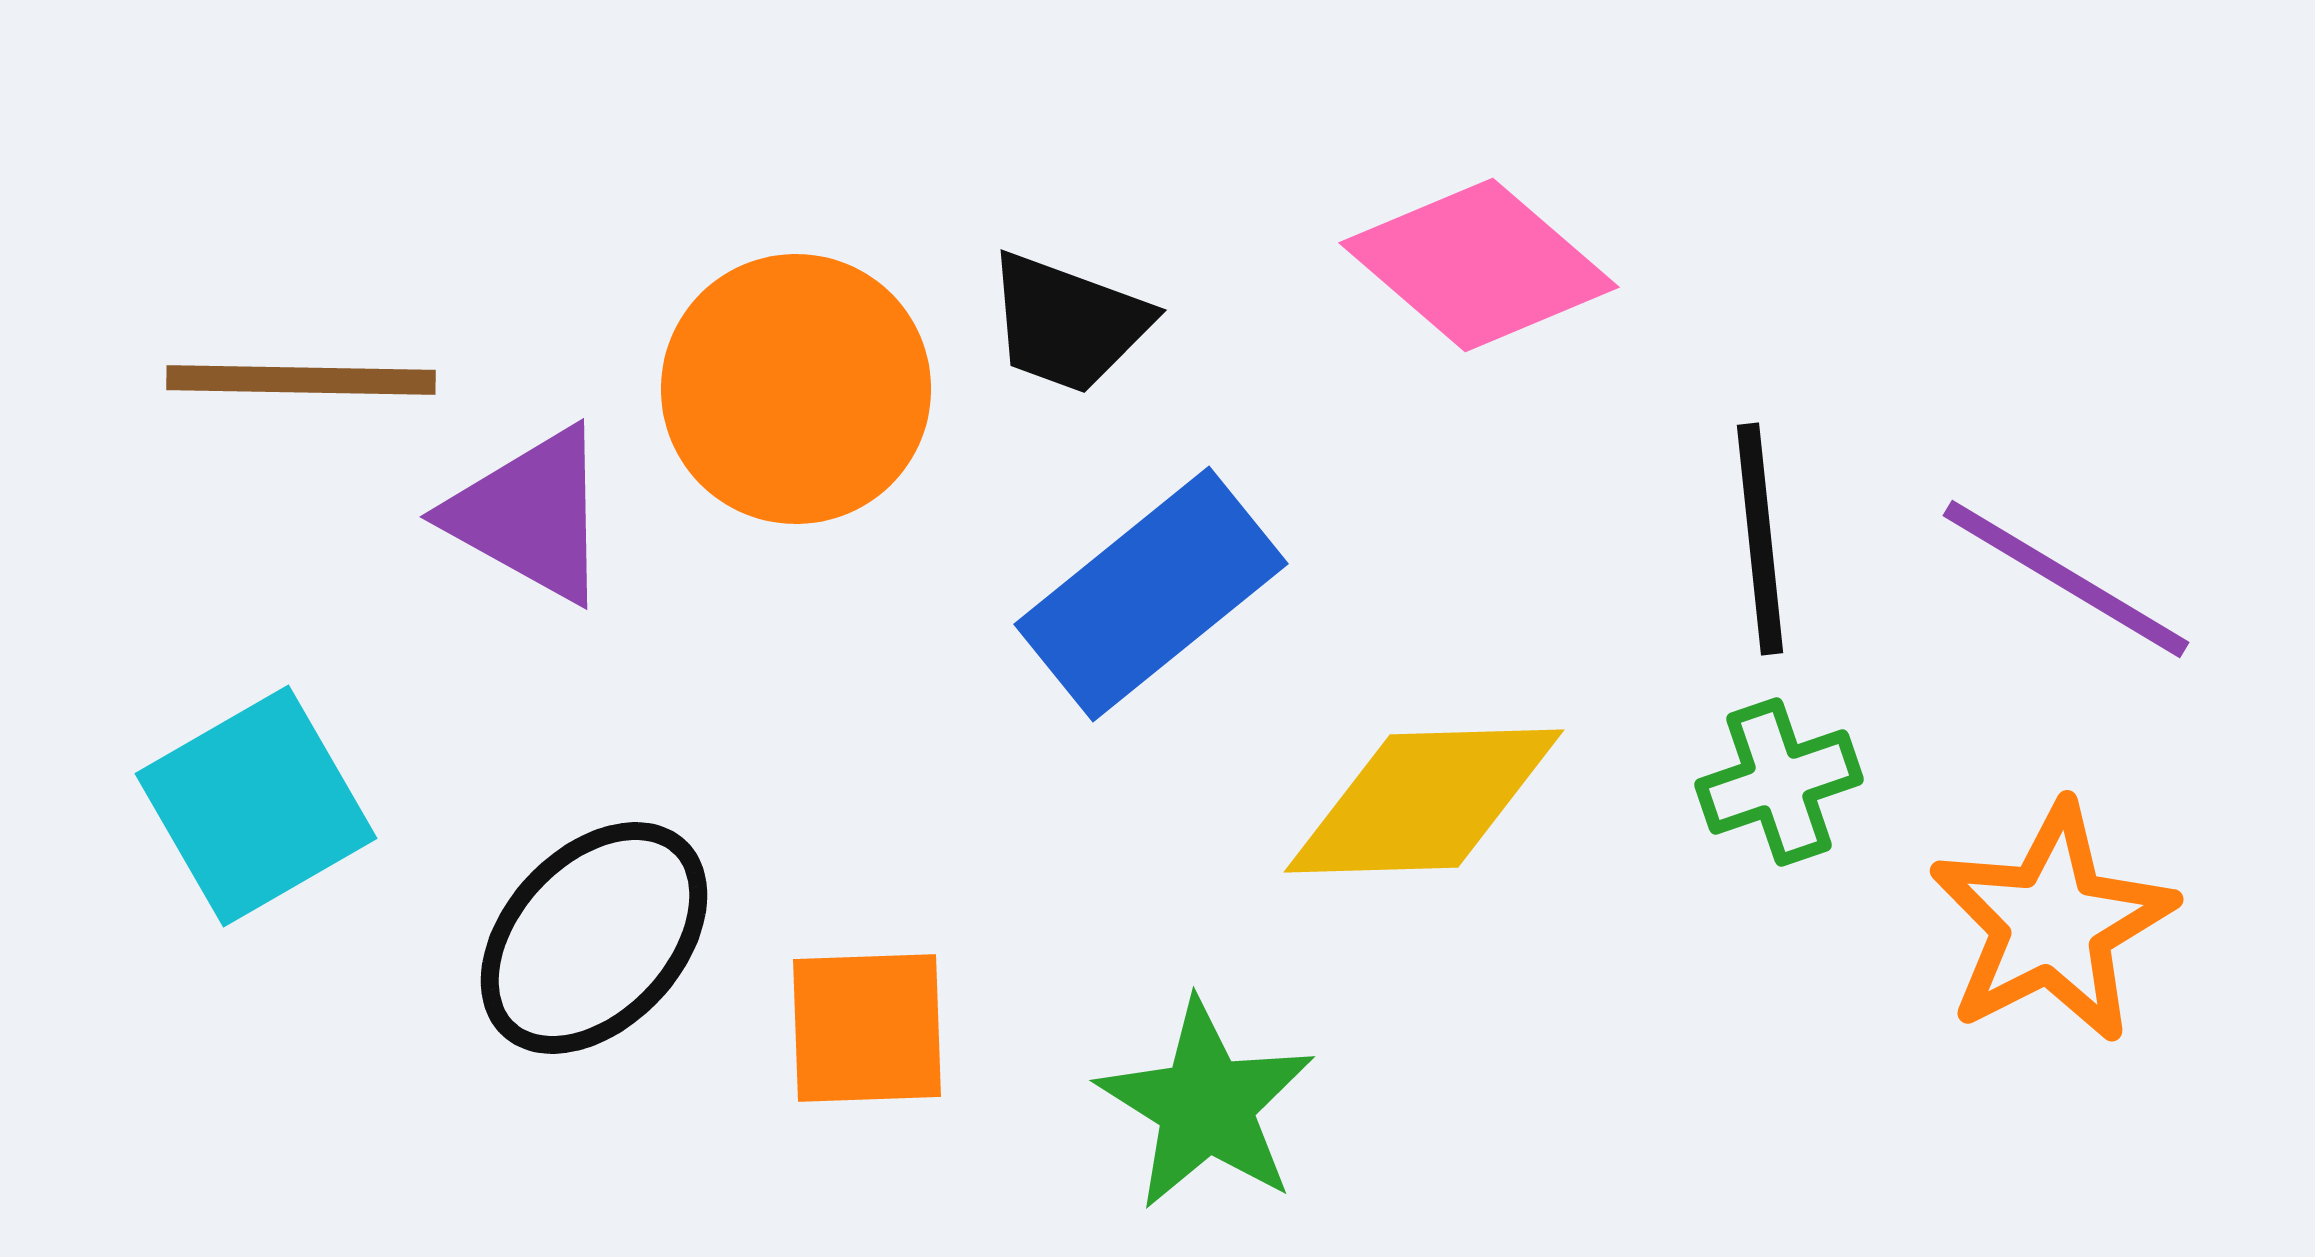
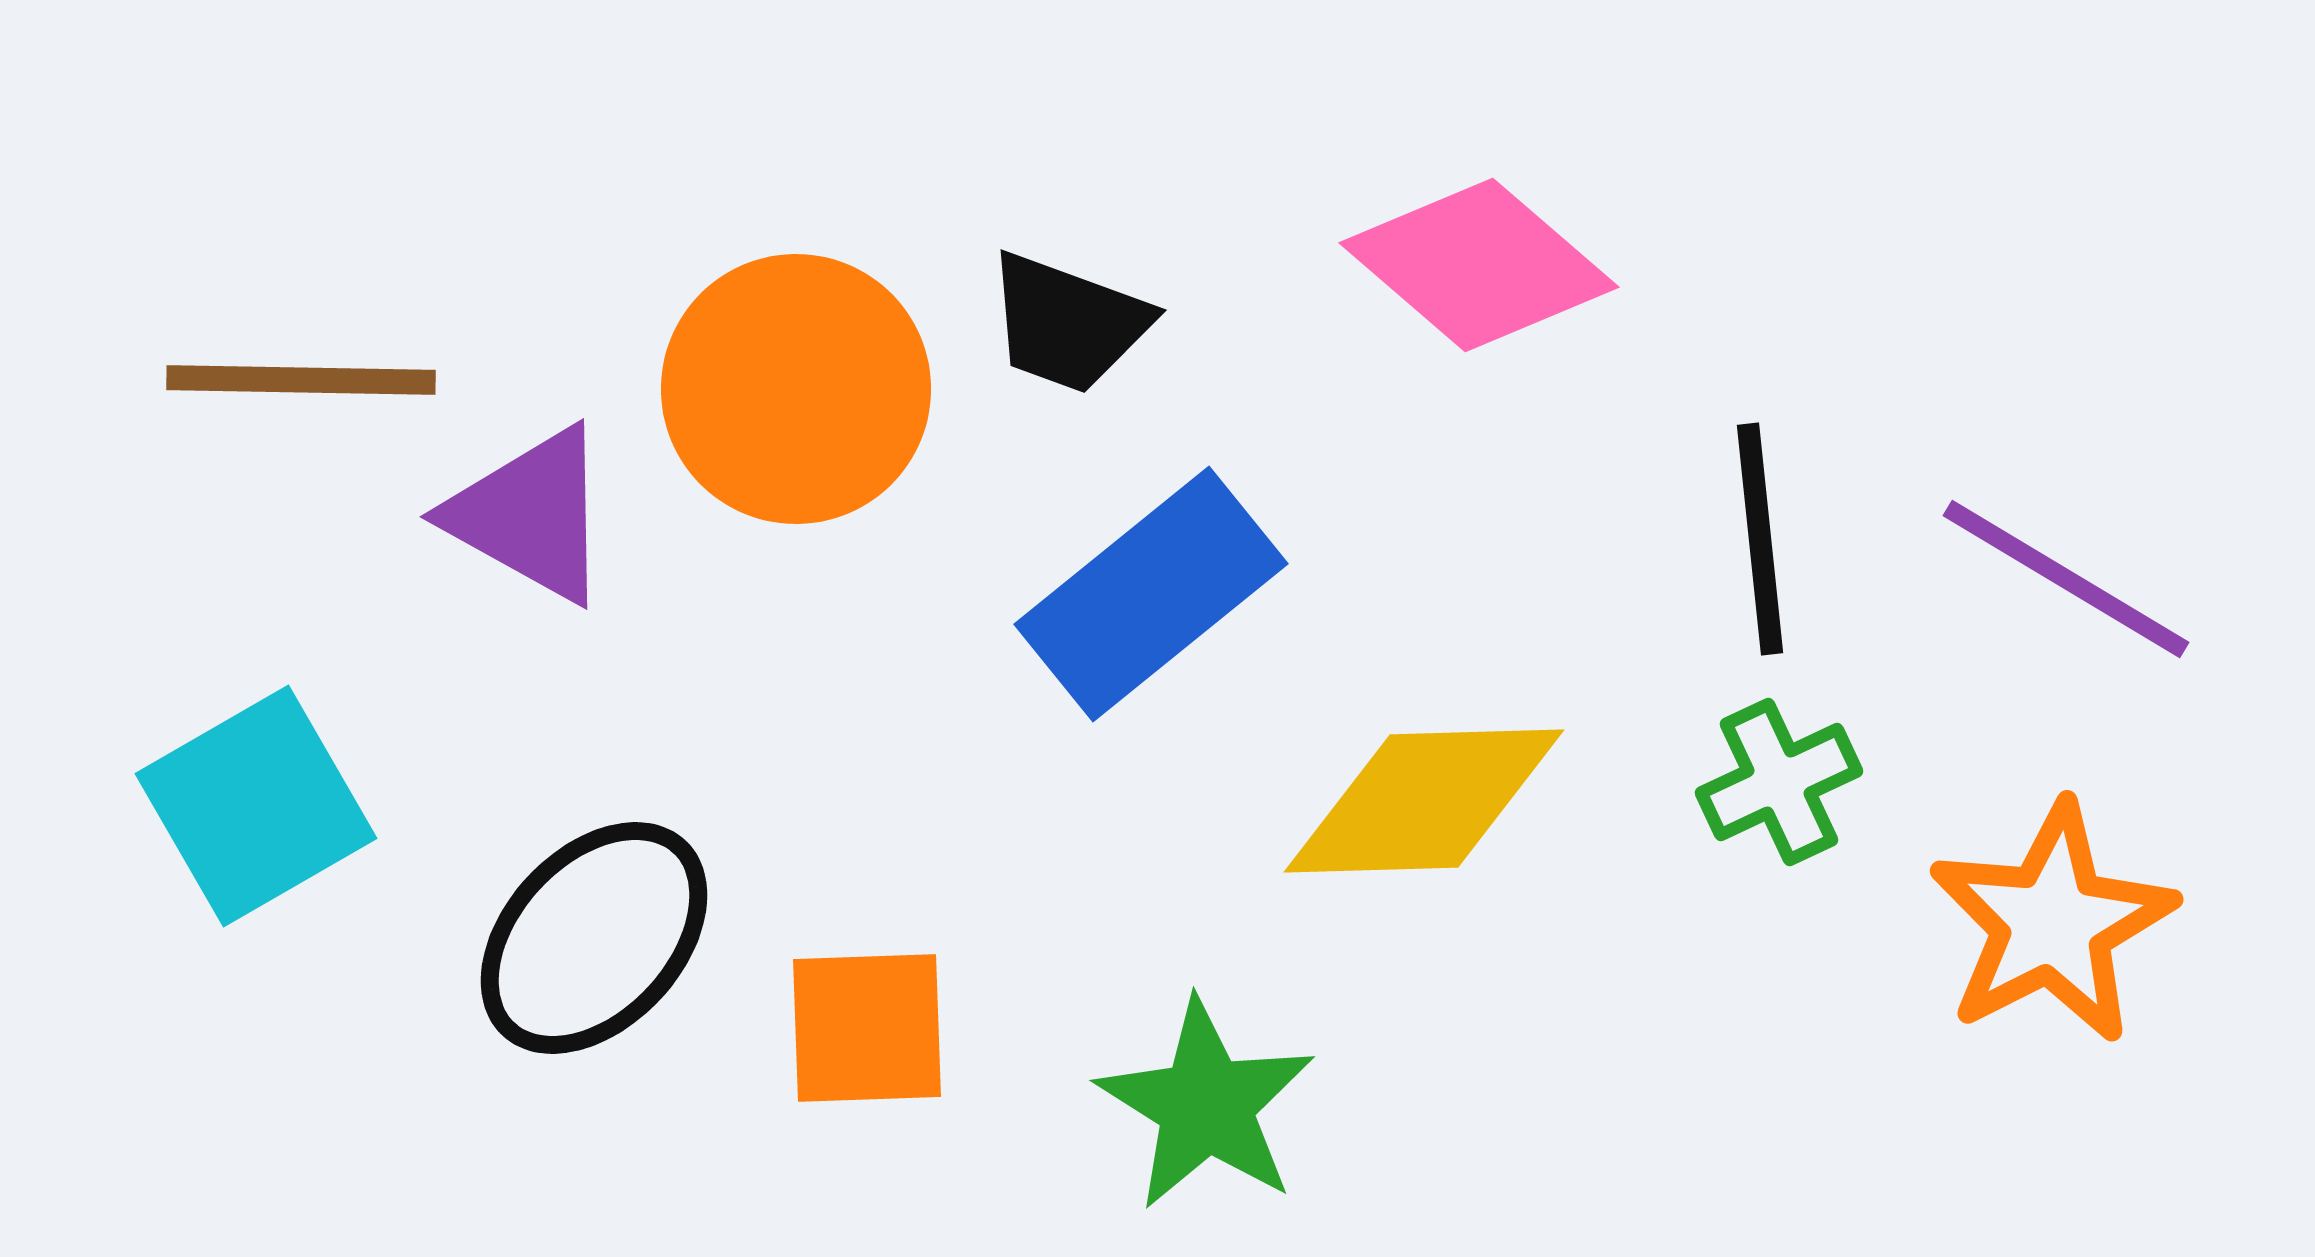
green cross: rotated 6 degrees counterclockwise
